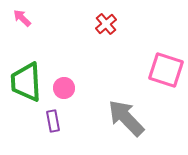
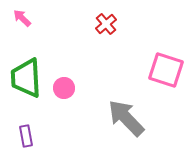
green trapezoid: moved 4 px up
purple rectangle: moved 27 px left, 15 px down
